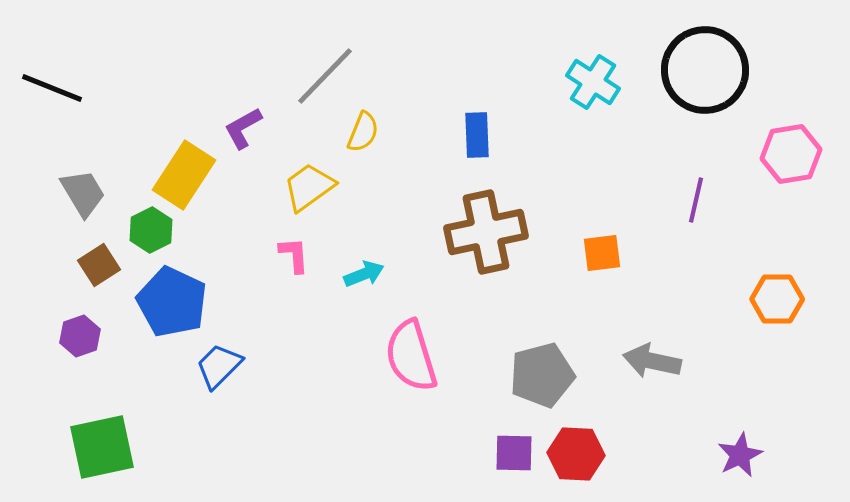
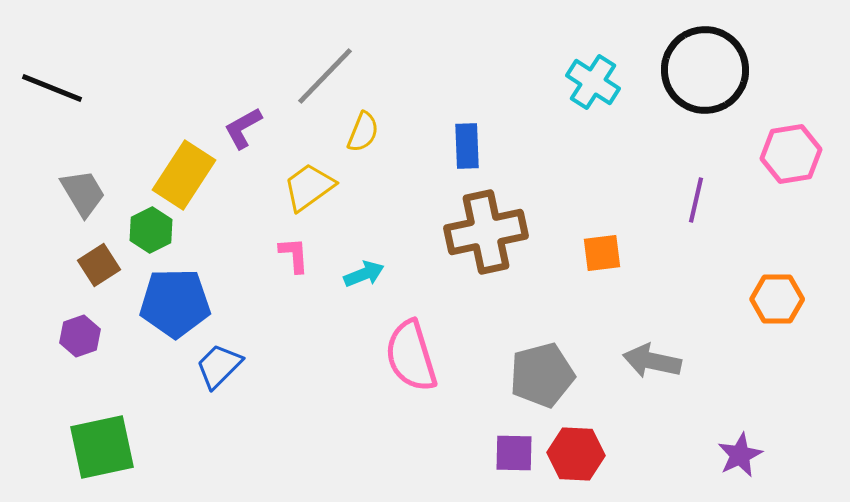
blue rectangle: moved 10 px left, 11 px down
blue pentagon: moved 3 px right, 1 px down; rotated 26 degrees counterclockwise
